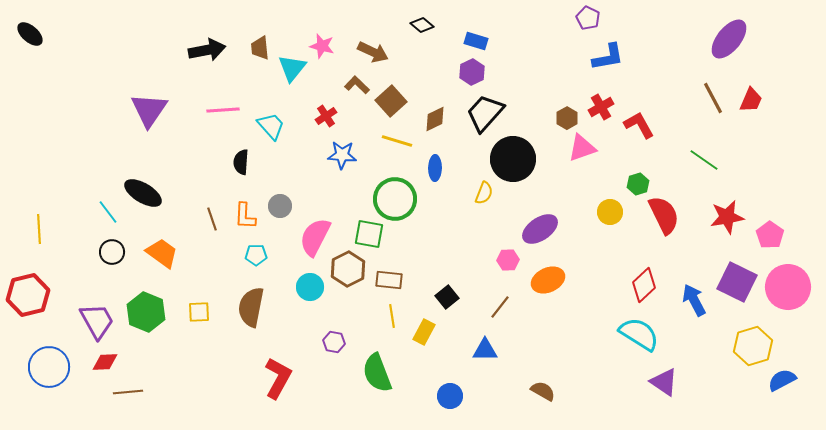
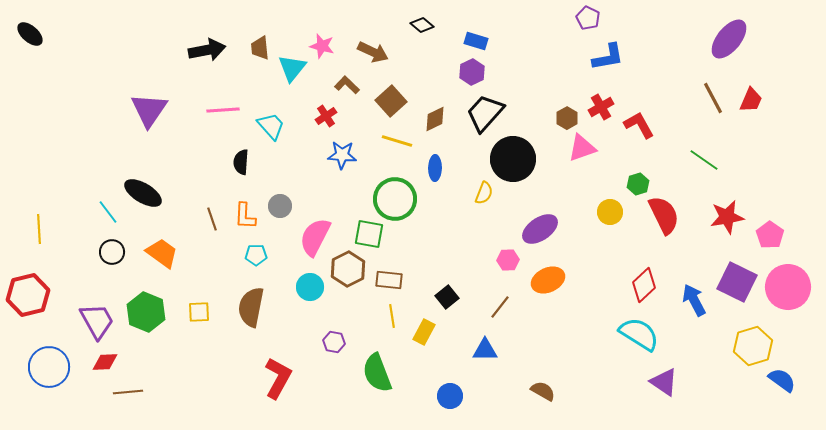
brown L-shape at (357, 85): moved 10 px left
blue semicircle at (782, 380): rotated 64 degrees clockwise
